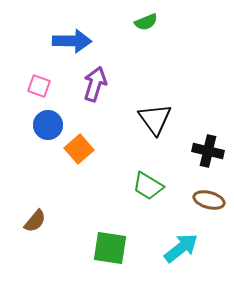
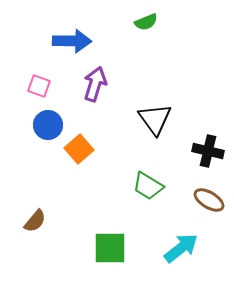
brown ellipse: rotated 16 degrees clockwise
green square: rotated 9 degrees counterclockwise
